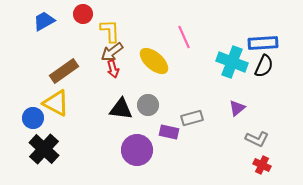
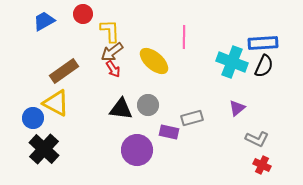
pink line: rotated 25 degrees clockwise
red arrow: rotated 18 degrees counterclockwise
